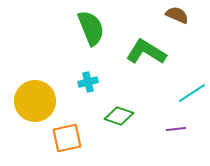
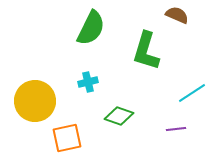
green semicircle: rotated 48 degrees clockwise
green L-shape: moved 1 px up; rotated 105 degrees counterclockwise
